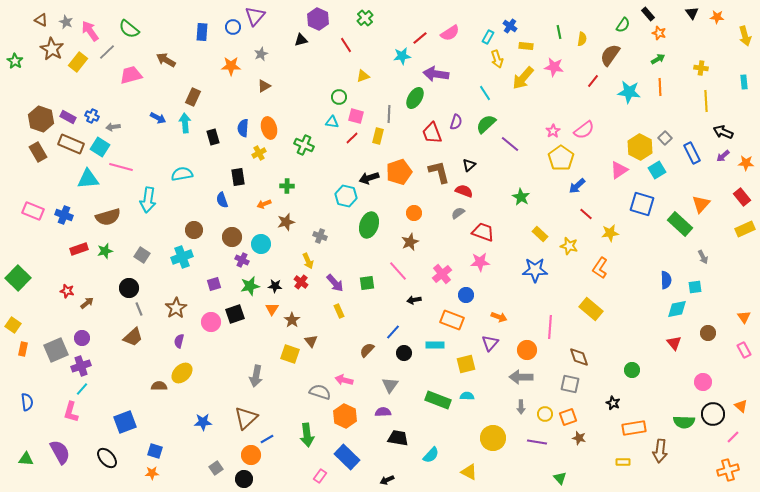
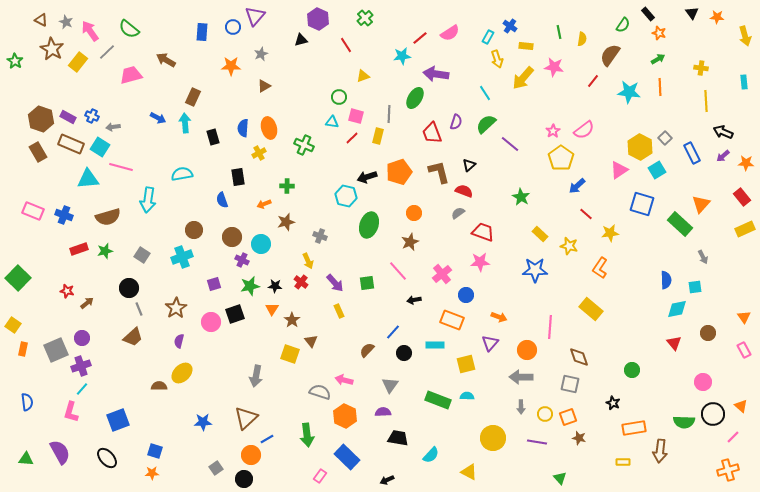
black arrow at (369, 178): moved 2 px left, 1 px up
blue square at (125, 422): moved 7 px left, 2 px up
